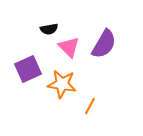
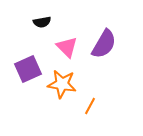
black semicircle: moved 7 px left, 7 px up
pink triangle: moved 2 px left
